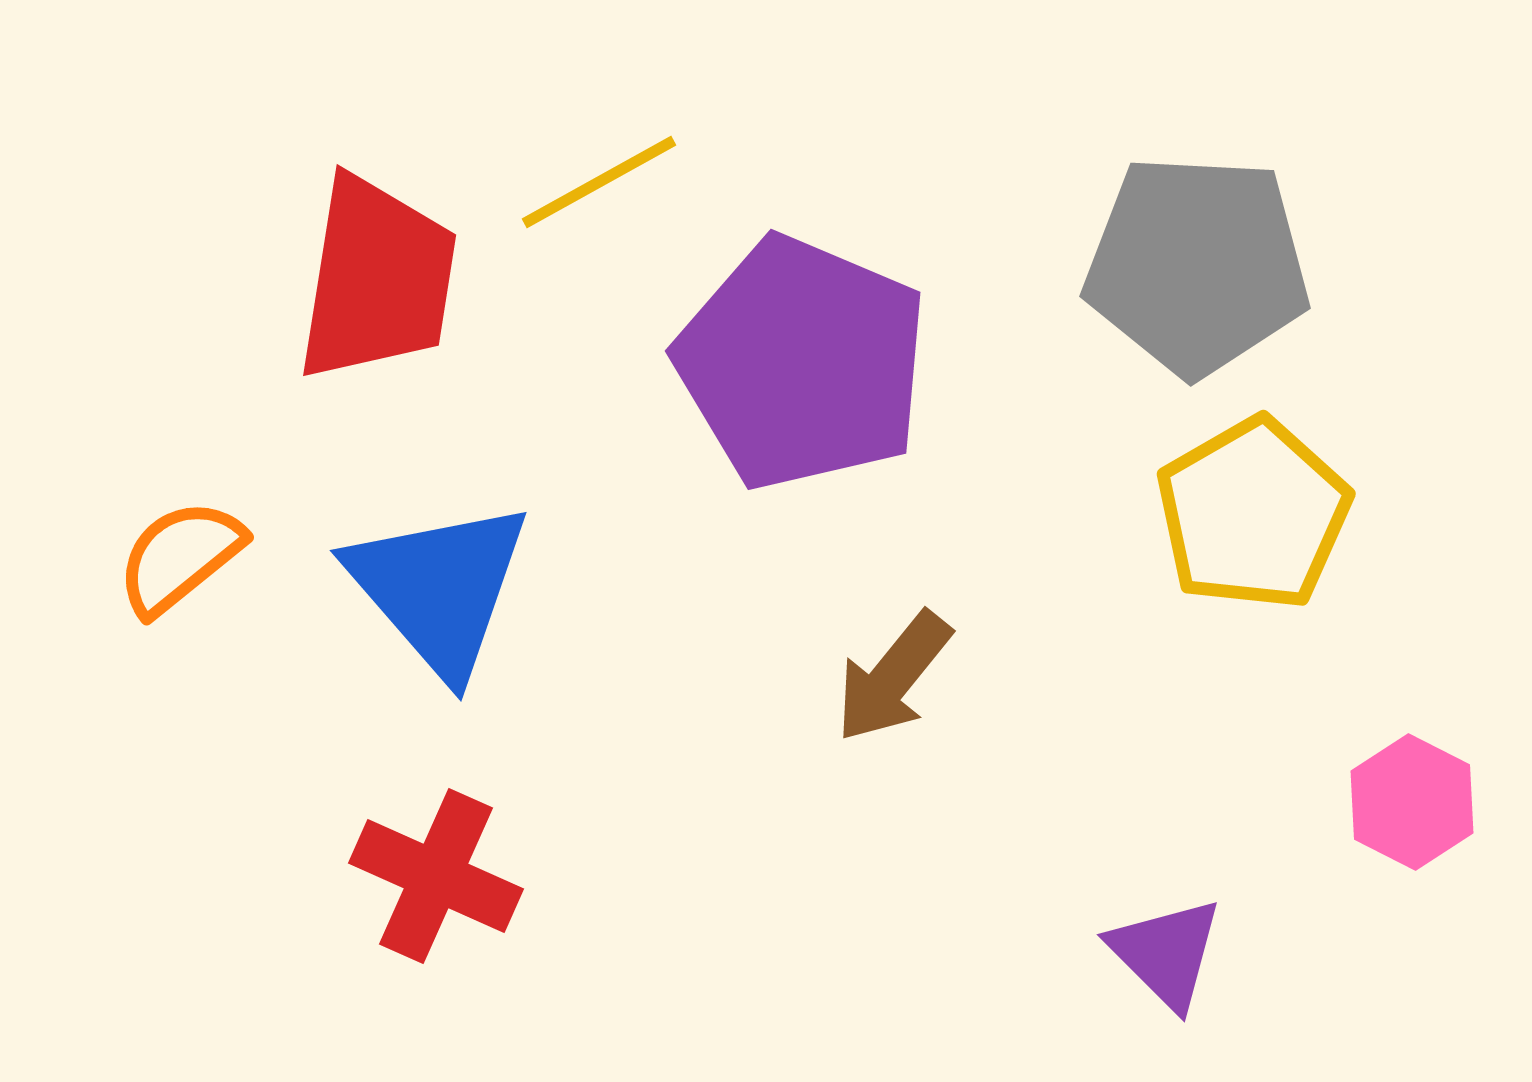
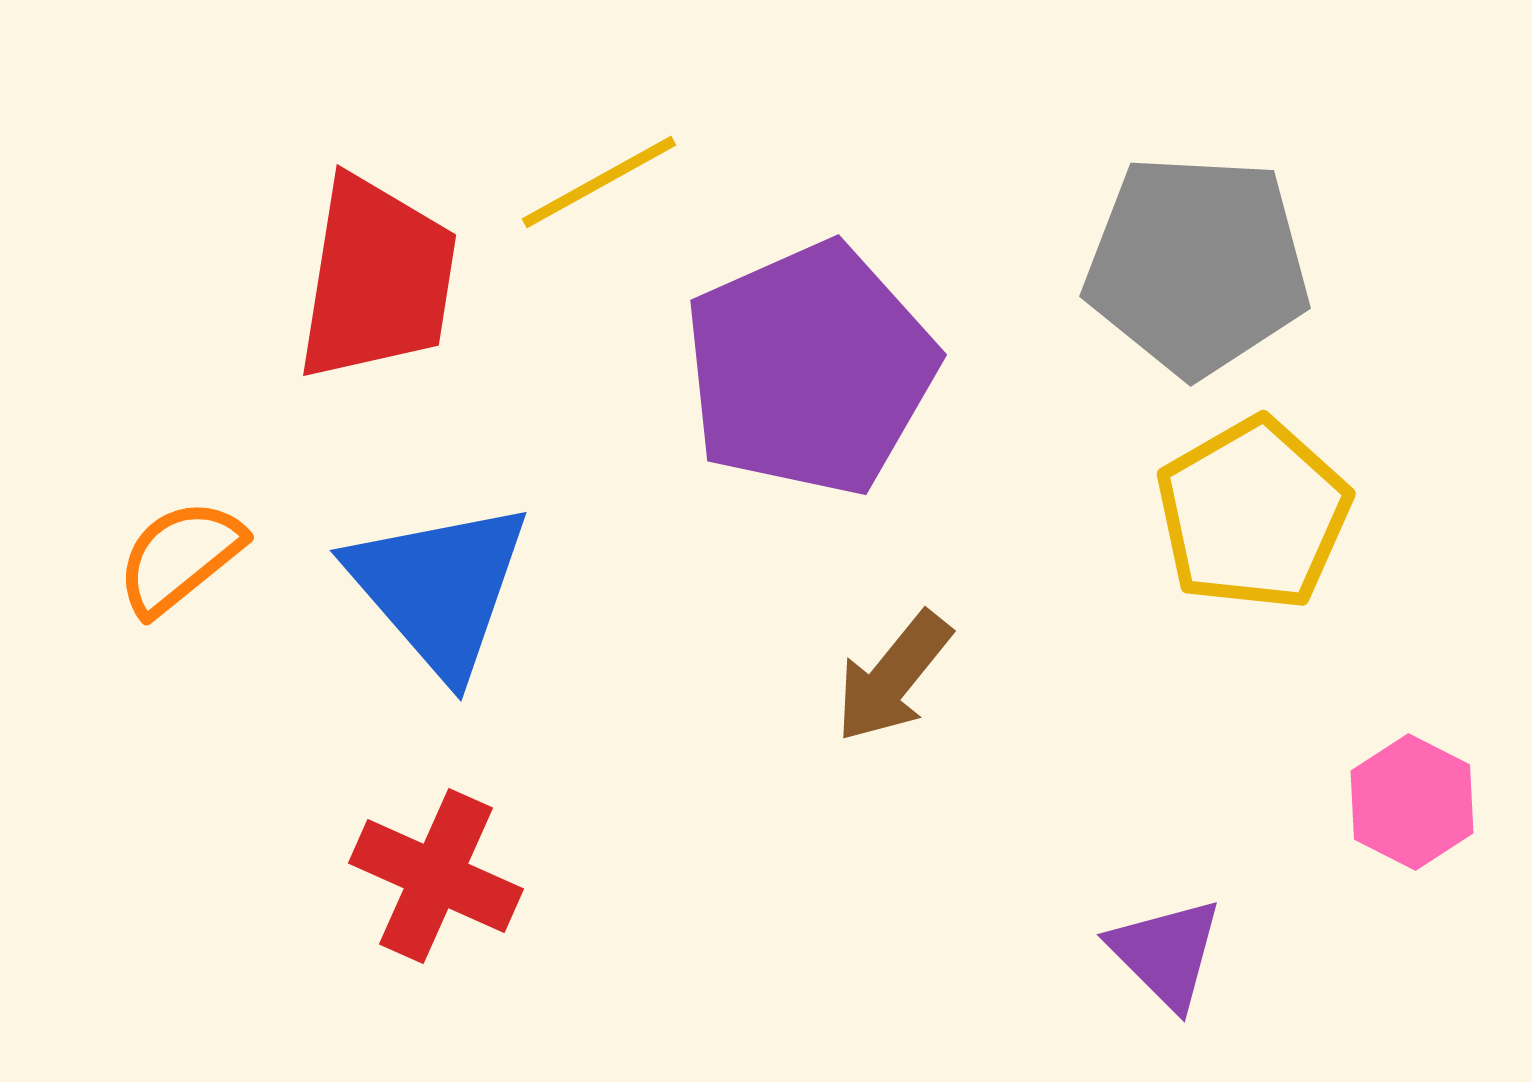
purple pentagon: moved 8 px right, 6 px down; rotated 25 degrees clockwise
